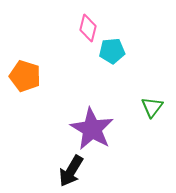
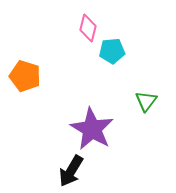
green triangle: moved 6 px left, 6 px up
